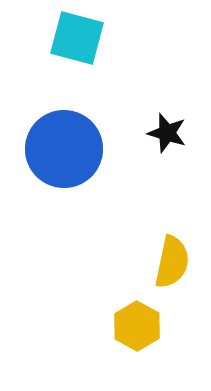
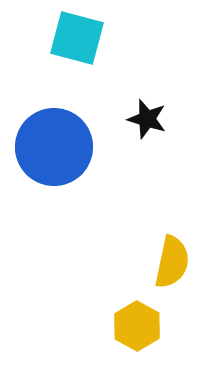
black star: moved 20 px left, 14 px up
blue circle: moved 10 px left, 2 px up
